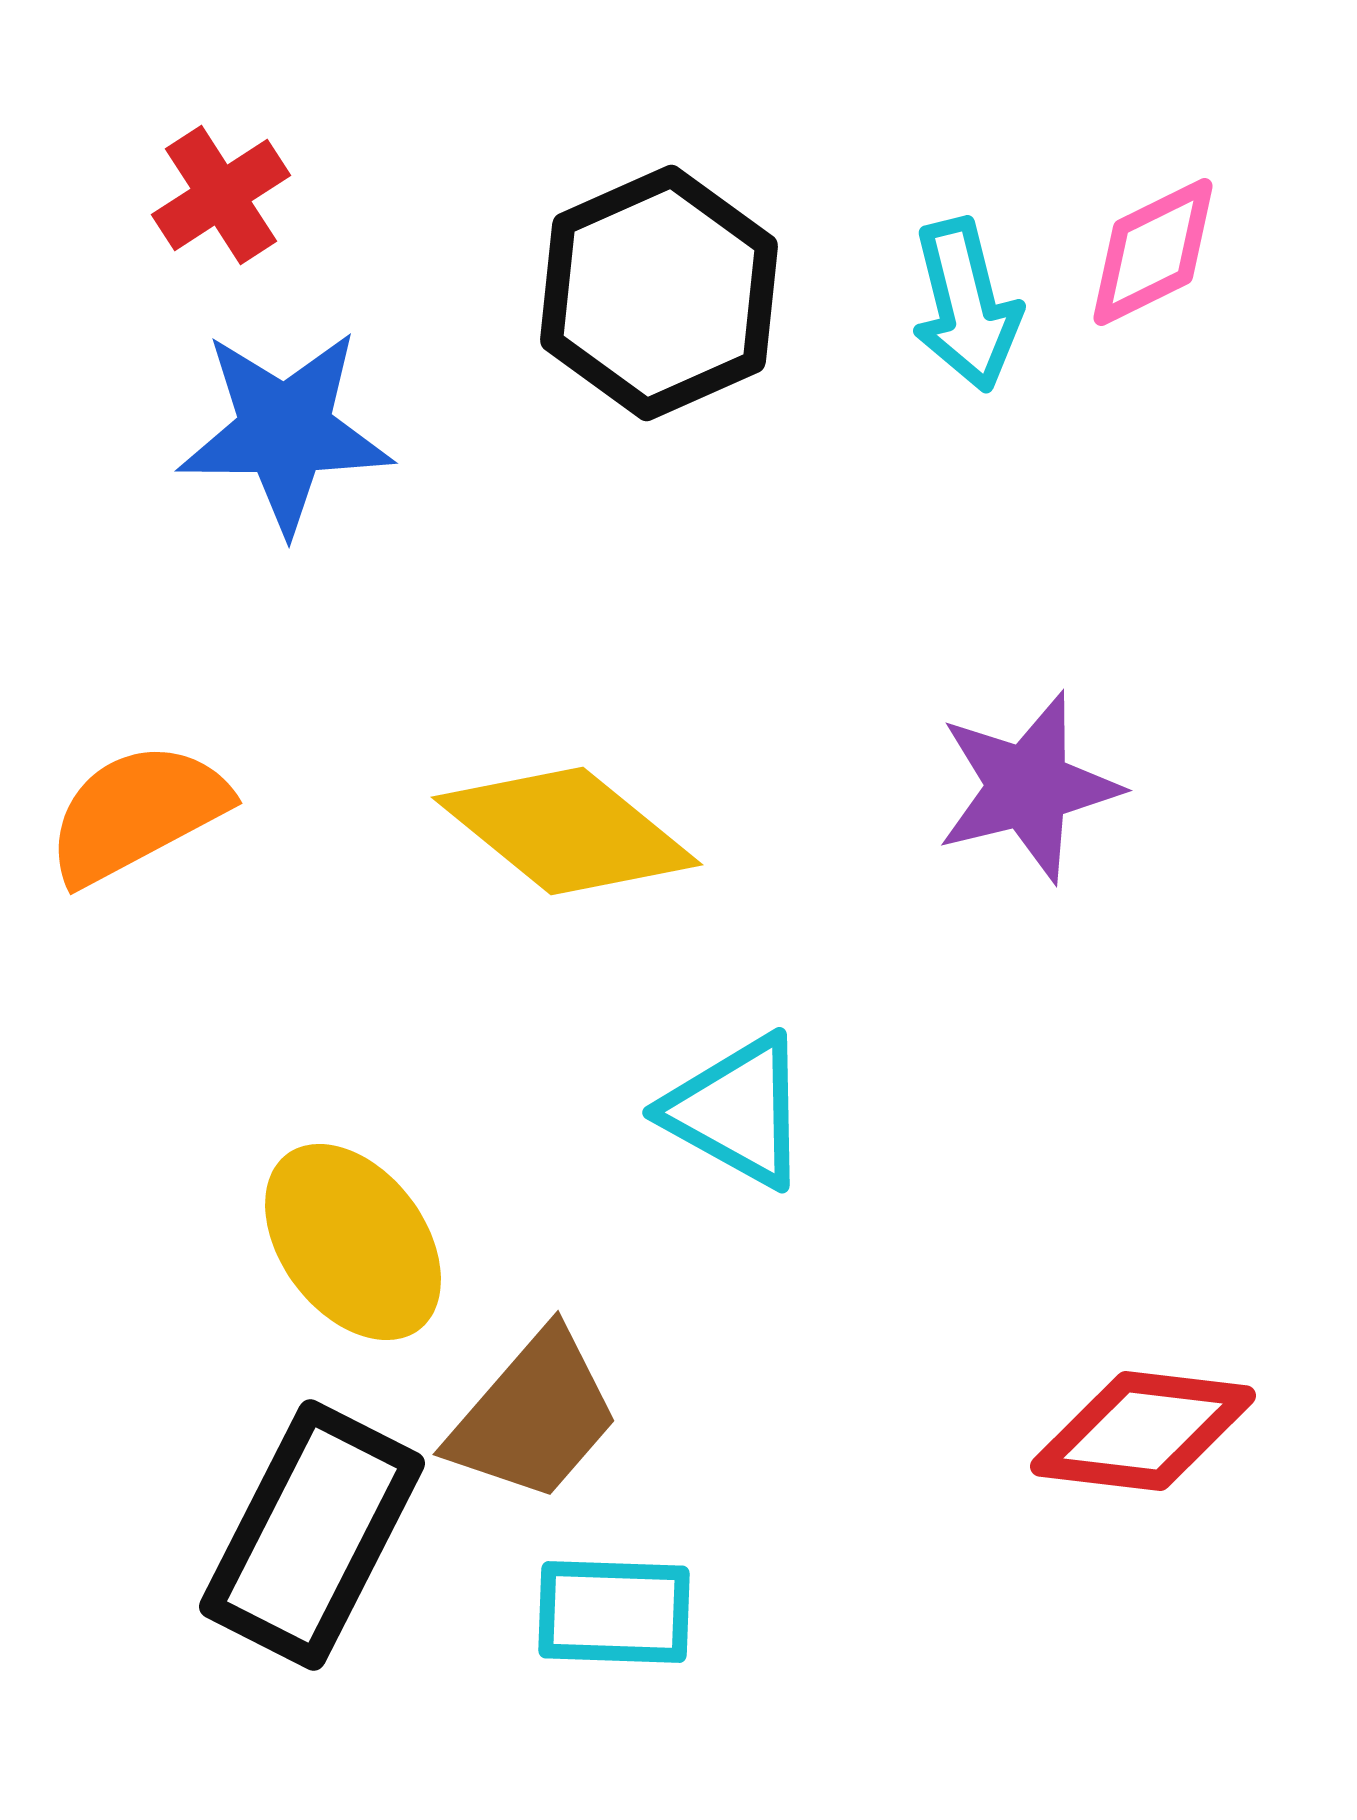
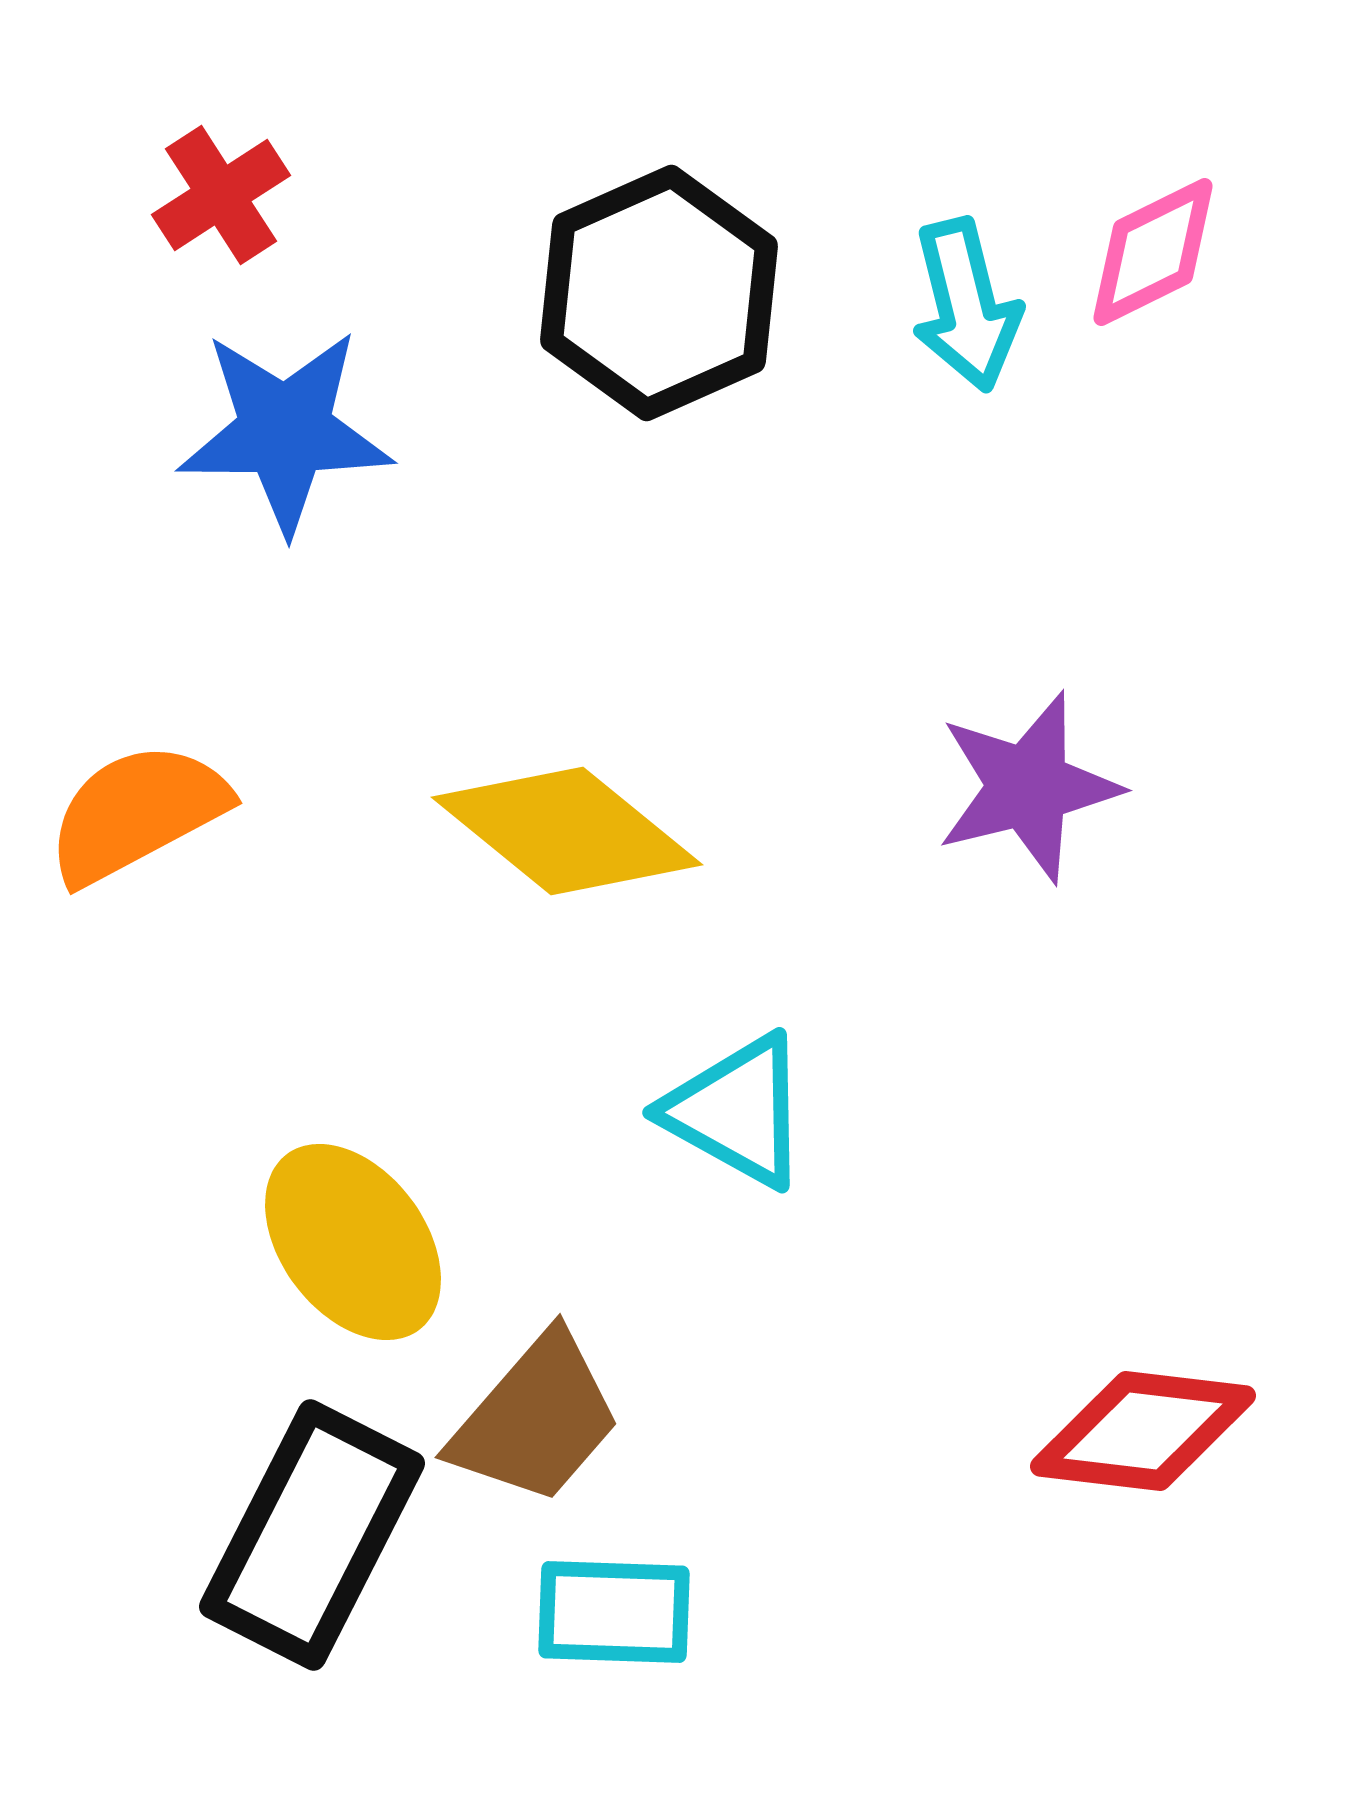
brown trapezoid: moved 2 px right, 3 px down
